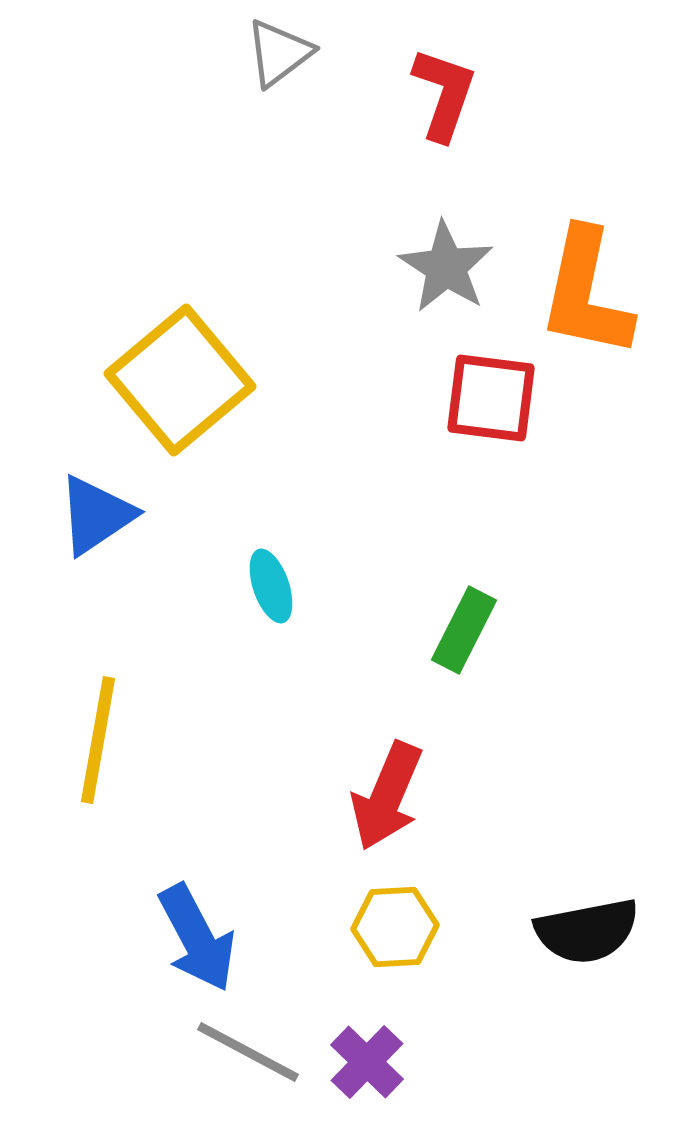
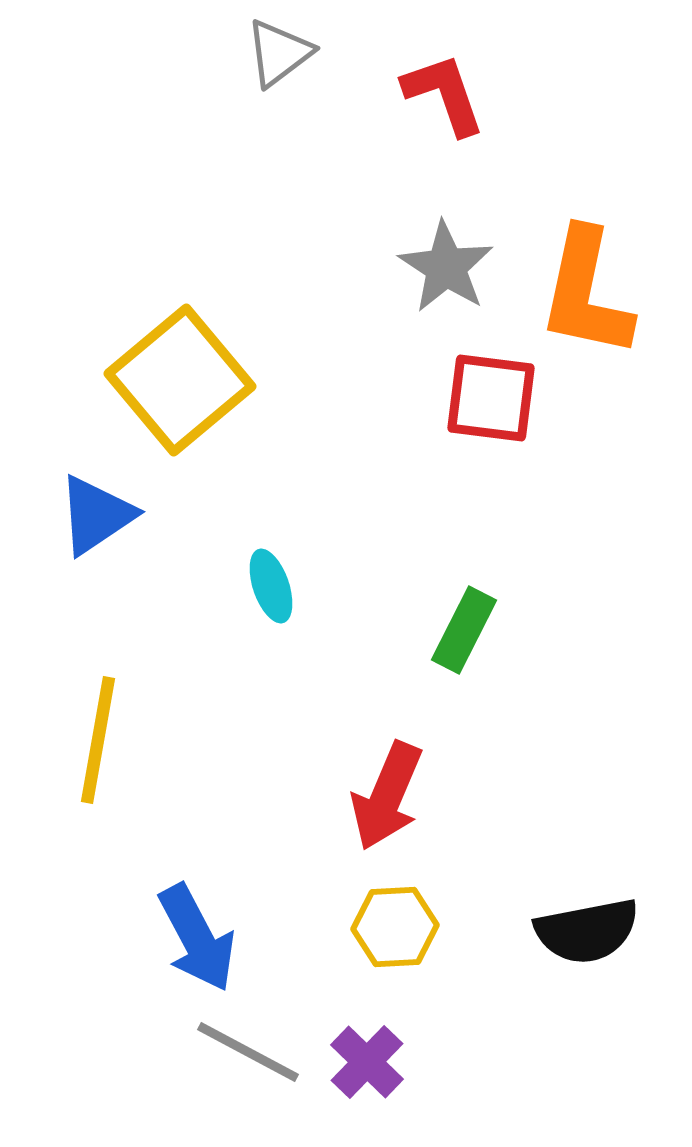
red L-shape: rotated 38 degrees counterclockwise
